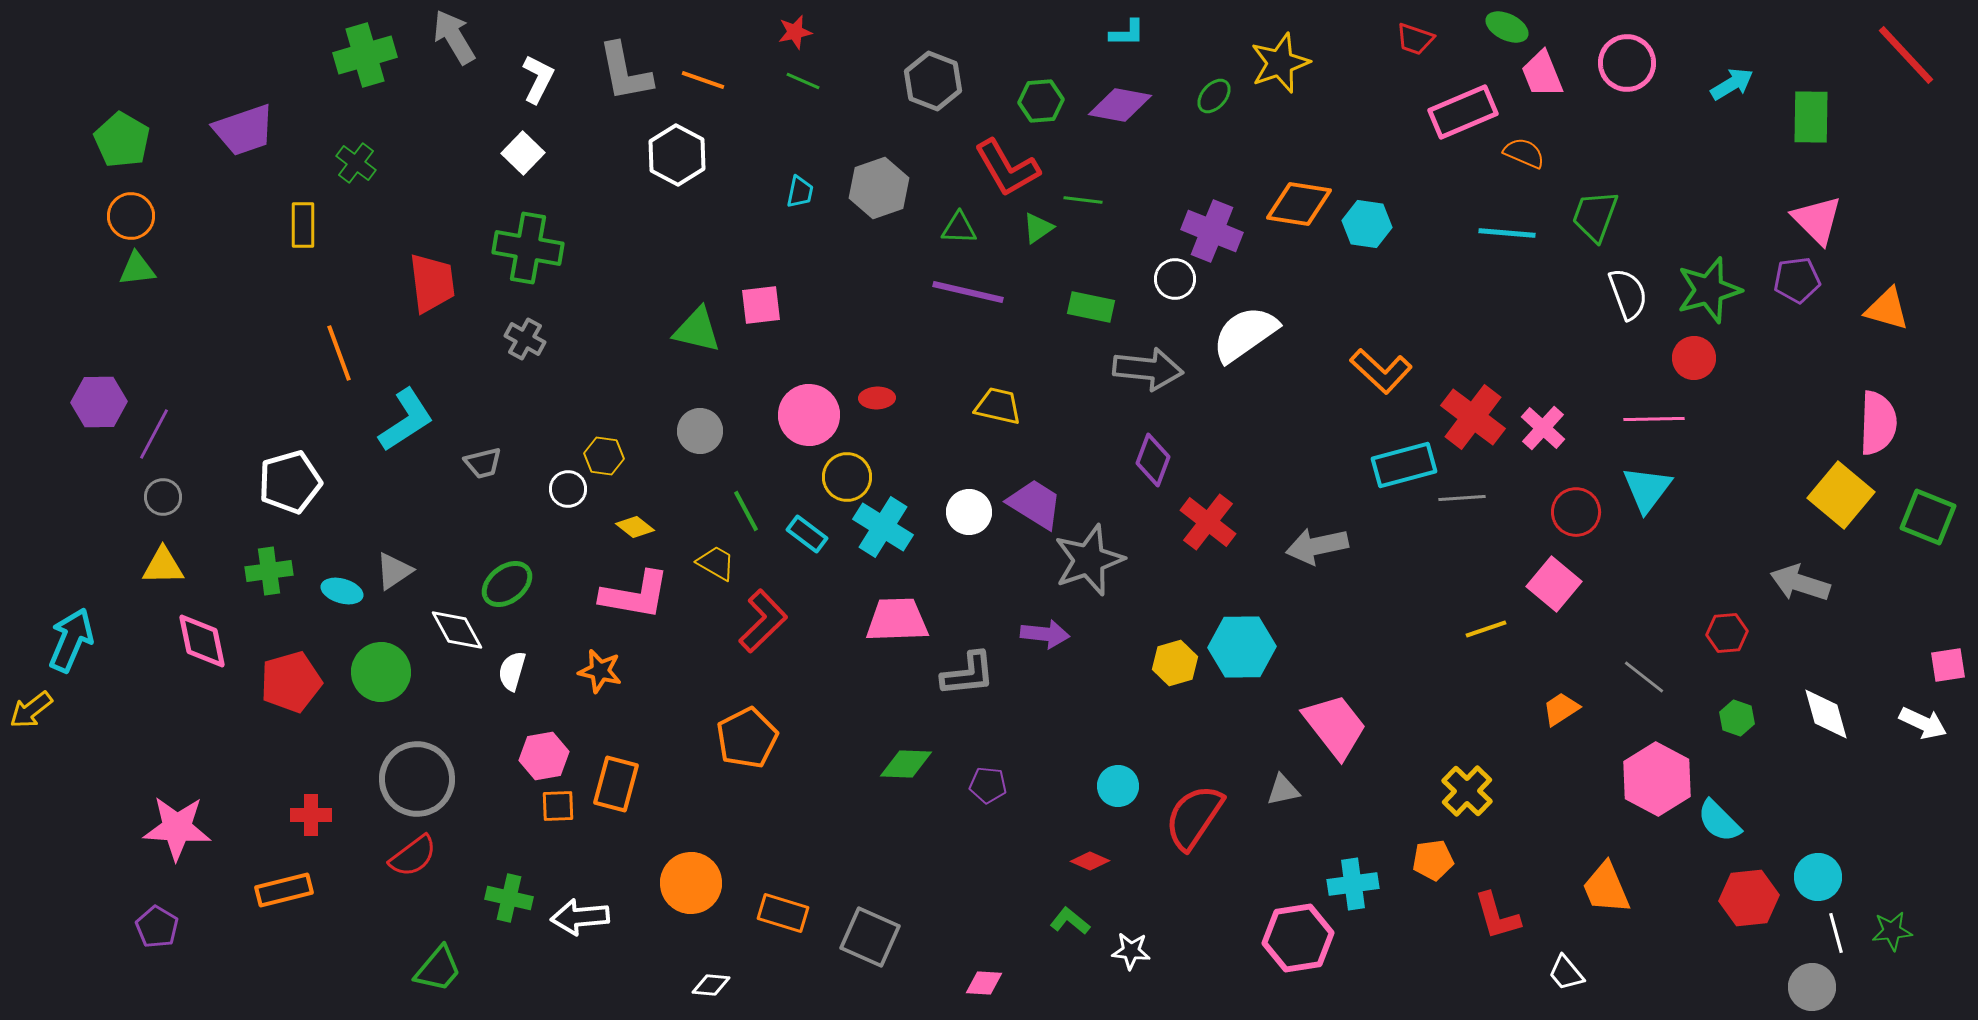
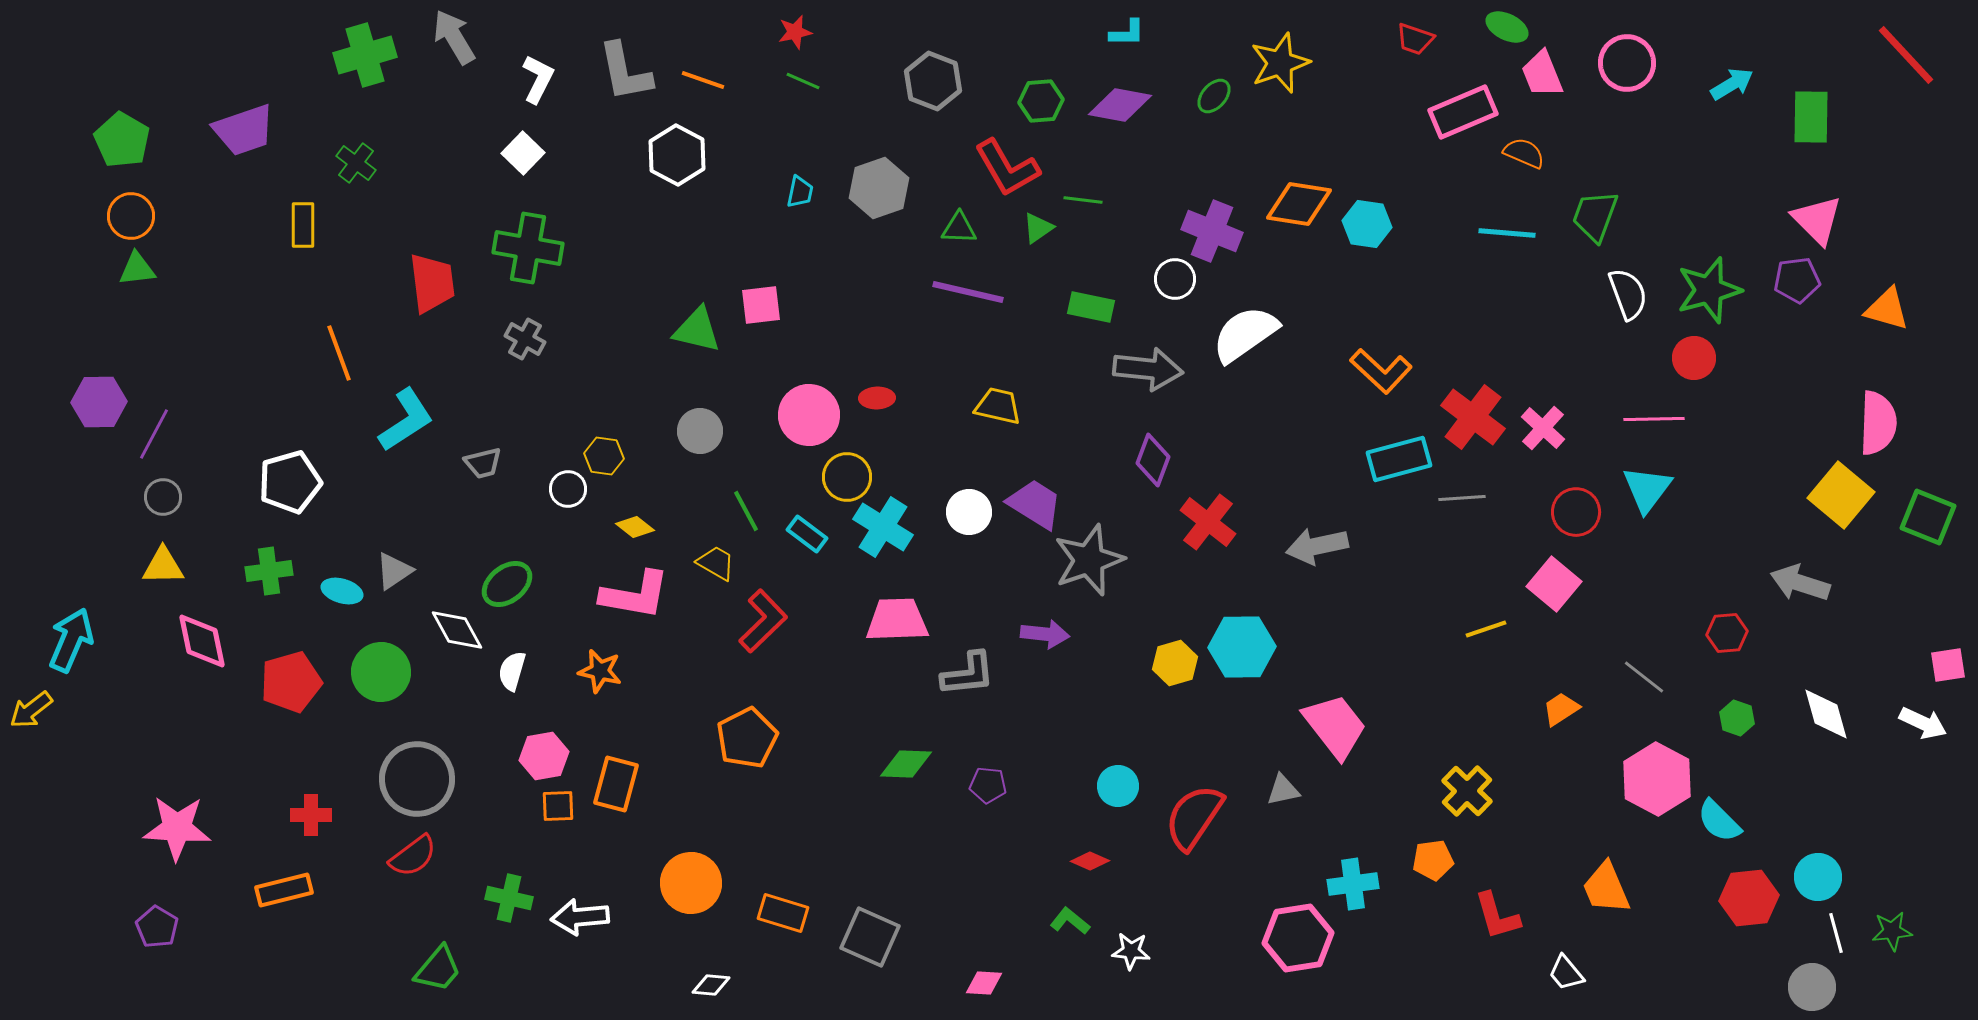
cyan rectangle at (1404, 465): moved 5 px left, 6 px up
